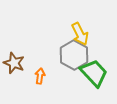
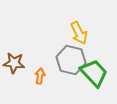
yellow arrow: moved 1 px left, 1 px up
gray hexagon: moved 3 px left, 5 px down; rotated 16 degrees counterclockwise
brown star: rotated 15 degrees counterclockwise
